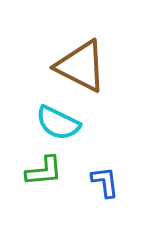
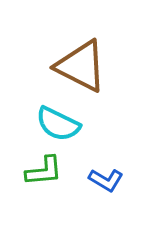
cyan semicircle: moved 1 px down
blue L-shape: moved 1 px right, 2 px up; rotated 128 degrees clockwise
